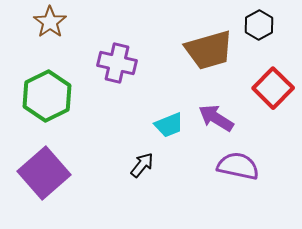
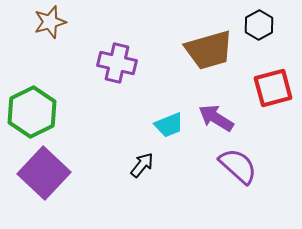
brown star: rotated 20 degrees clockwise
red square: rotated 30 degrees clockwise
green hexagon: moved 15 px left, 16 px down
purple semicircle: rotated 30 degrees clockwise
purple square: rotated 6 degrees counterclockwise
